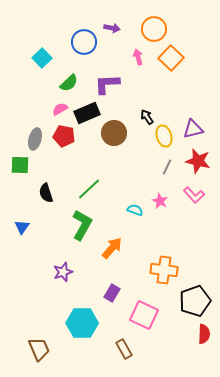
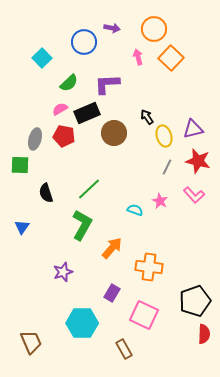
orange cross: moved 15 px left, 3 px up
brown trapezoid: moved 8 px left, 7 px up
